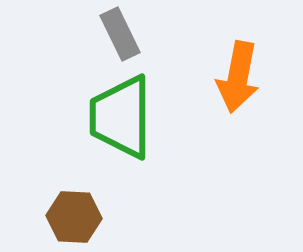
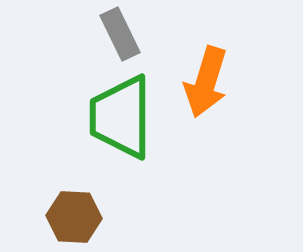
orange arrow: moved 32 px left, 5 px down; rotated 6 degrees clockwise
